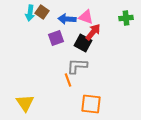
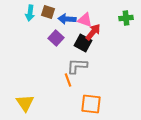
brown square: moved 6 px right; rotated 16 degrees counterclockwise
pink triangle: moved 1 px left, 3 px down
purple square: rotated 28 degrees counterclockwise
